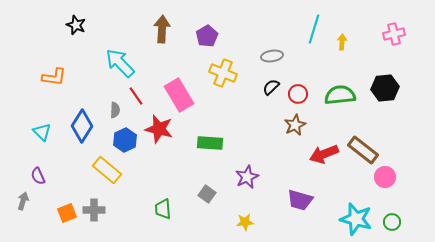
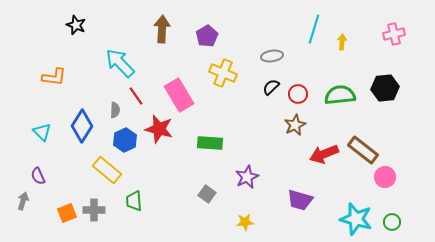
green trapezoid: moved 29 px left, 8 px up
